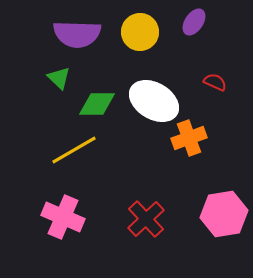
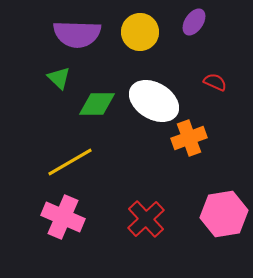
yellow line: moved 4 px left, 12 px down
